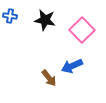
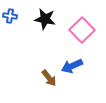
black star: moved 1 px up
